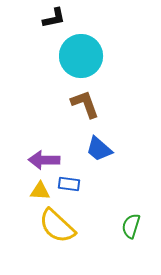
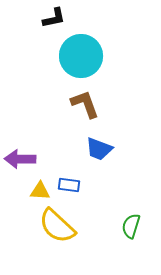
blue trapezoid: rotated 20 degrees counterclockwise
purple arrow: moved 24 px left, 1 px up
blue rectangle: moved 1 px down
